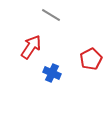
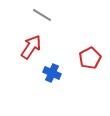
gray line: moved 9 px left
red pentagon: moved 1 px left, 1 px up
